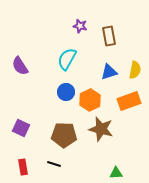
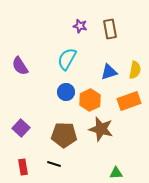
brown rectangle: moved 1 px right, 7 px up
purple square: rotated 18 degrees clockwise
